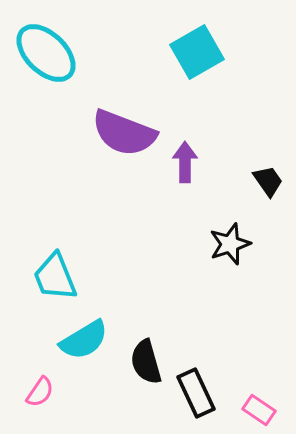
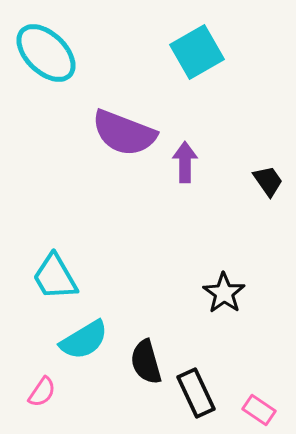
black star: moved 6 px left, 49 px down; rotated 18 degrees counterclockwise
cyan trapezoid: rotated 8 degrees counterclockwise
pink semicircle: moved 2 px right
